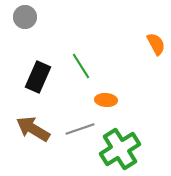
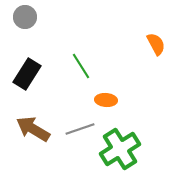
black rectangle: moved 11 px left, 3 px up; rotated 8 degrees clockwise
